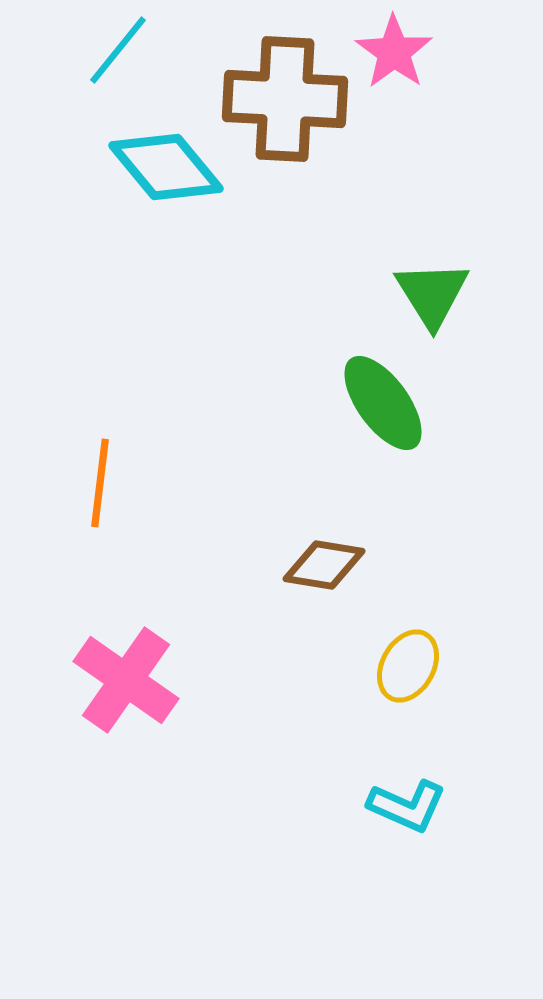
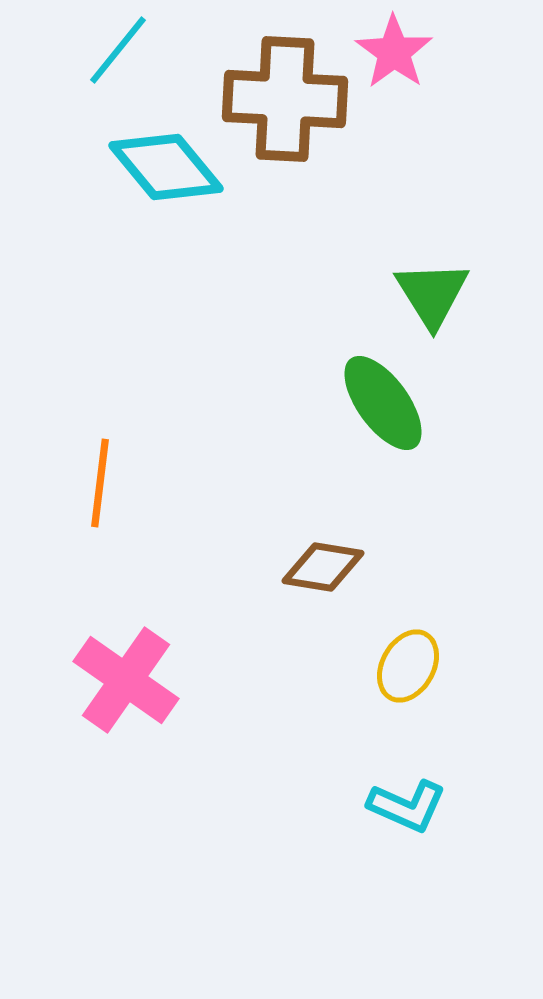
brown diamond: moved 1 px left, 2 px down
